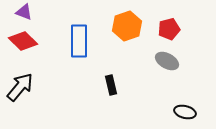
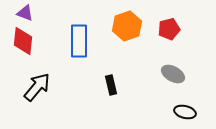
purple triangle: moved 1 px right, 1 px down
red diamond: rotated 52 degrees clockwise
gray ellipse: moved 6 px right, 13 px down
black arrow: moved 17 px right
